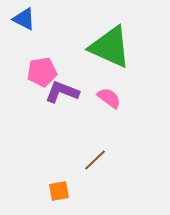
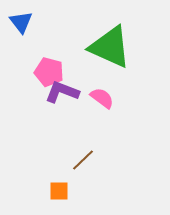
blue triangle: moved 3 px left, 3 px down; rotated 25 degrees clockwise
pink pentagon: moved 7 px right; rotated 24 degrees clockwise
pink semicircle: moved 7 px left
brown line: moved 12 px left
orange square: rotated 10 degrees clockwise
